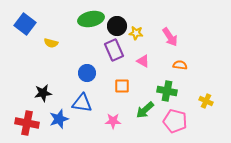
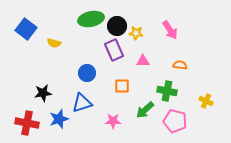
blue square: moved 1 px right, 5 px down
pink arrow: moved 7 px up
yellow semicircle: moved 3 px right
pink triangle: rotated 32 degrees counterclockwise
blue triangle: rotated 25 degrees counterclockwise
